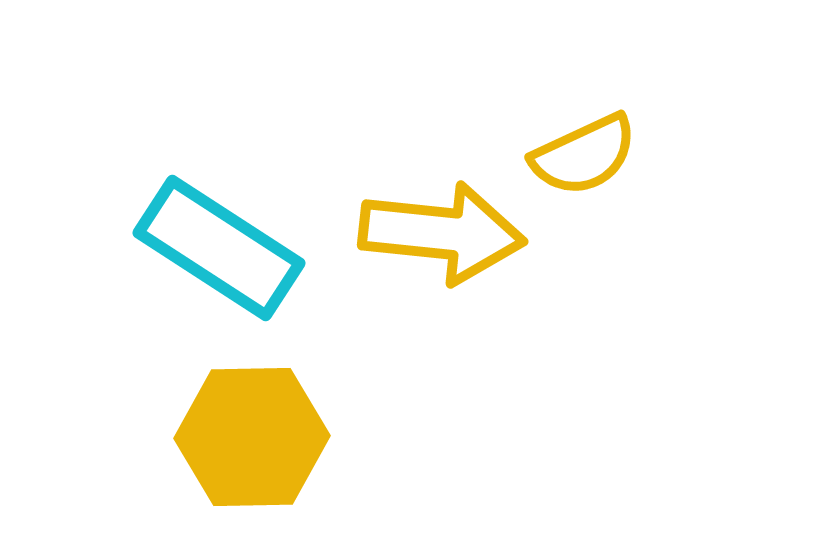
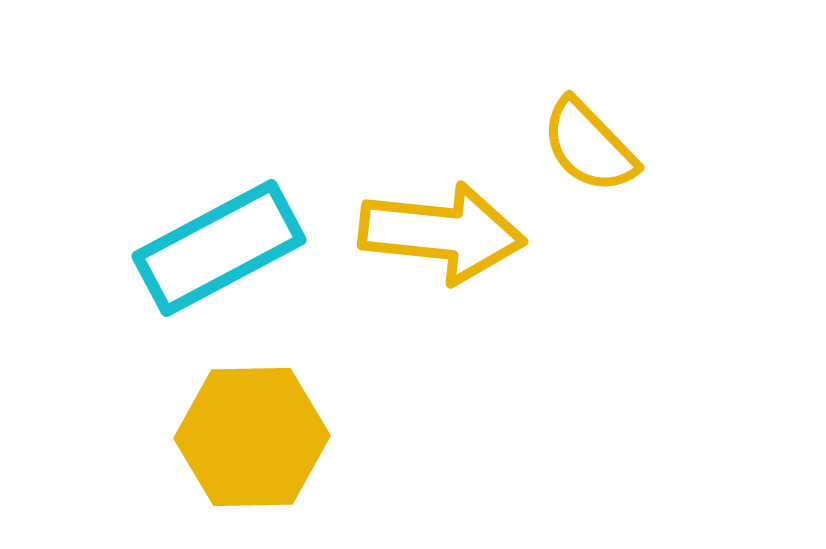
yellow semicircle: moved 5 px right, 9 px up; rotated 71 degrees clockwise
cyan rectangle: rotated 61 degrees counterclockwise
